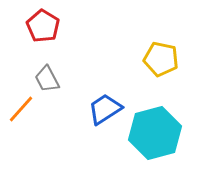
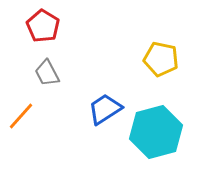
gray trapezoid: moved 6 px up
orange line: moved 7 px down
cyan hexagon: moved 1 px right, 1 px up
